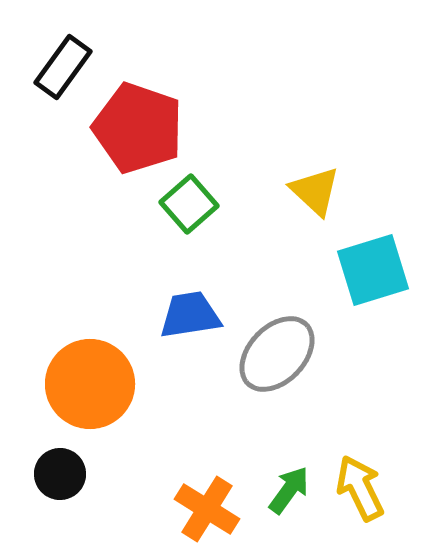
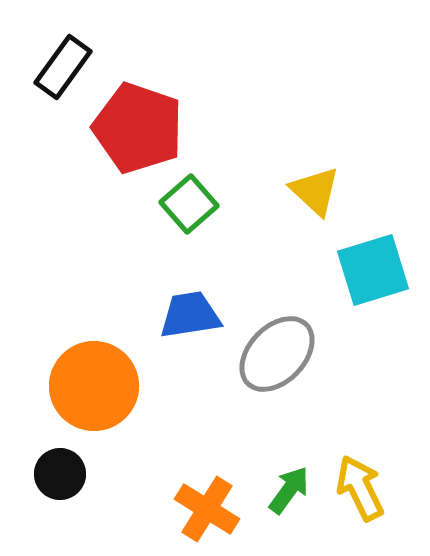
orange circle: moved 4 px right, 2 px down
